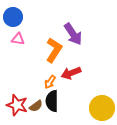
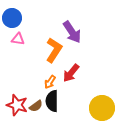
blue circle: moved 1 px left, 1 px down
purple arrow: moved 1 px left, 2 px up
red arrow: rotated 30 degrees counterclockwise
